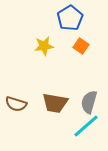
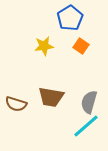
brown trapezoid: moved 4 px left, 6 px up
